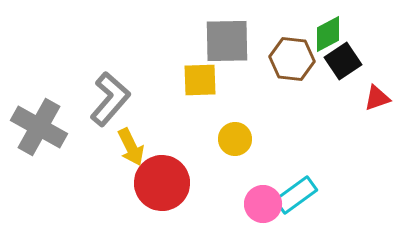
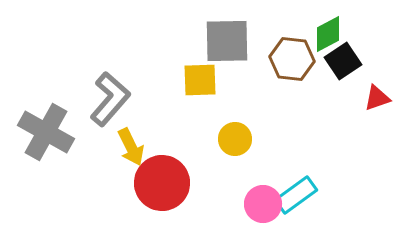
gray cross: moved 7 px right, 5 px down
